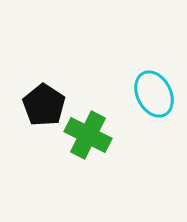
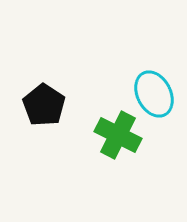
green cross: moved 30 px right
